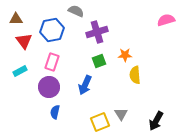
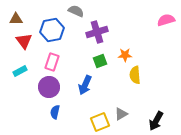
green square: moved 1 px right
gray triangle: rotated 32 degrees clockwise
